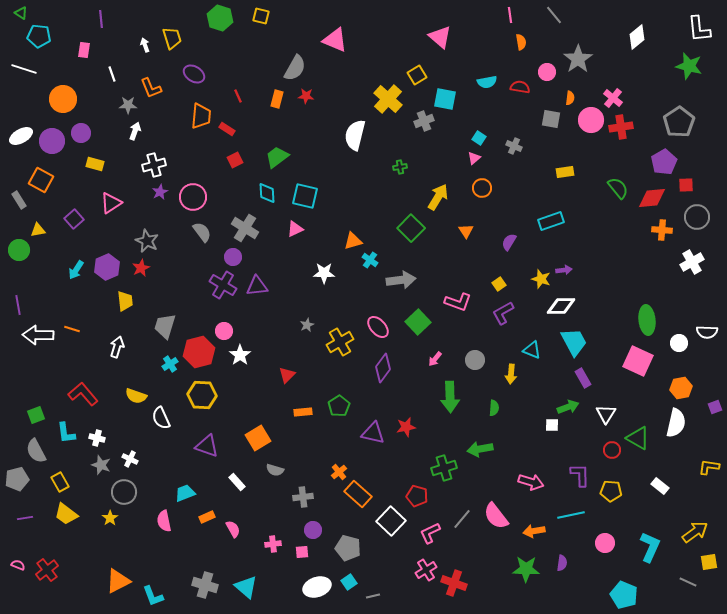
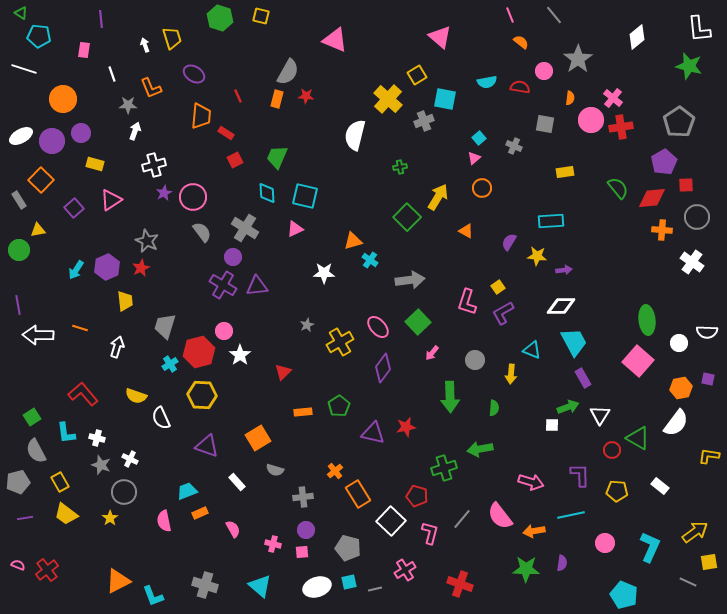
pink line at (510, 15): rotated 14 degrees counterclockwise
orange semicircle at (521, 42): rotated 42 degrees counterclockwise
gray semicircle at (295, 68): moved 7 px left, 4 px down
pink circle at (547, 72): moved 3 px left, 1 px up
gray square at (551, 119): moved 6 px left, 5 px down
red rectangle at (227, 129): moved 1 px left, 4 px down
cyan square at (479, 138): rotated 16 degrees clockwise
green trapezoid at (277, 157): rotated 30 degrees counterclockwise
orange square at (41, 180): rotated 15 degrees clockwise
purple star at (160, 192): moved 4 px right, 1 px down
pink triangle at (111, 203): moved 3 px up
purple square at (74, 219): moved 11 px up
cyan rectangle at (551, 221): rotated 15 degrees clockwise
green square at (411, 228): moved 4 px left, 11 px up
orange triangle at (466, 231): rotated 28 degrees counterclockwise
white cross at (692, 262): rotated 25 degrees counterclockwise
yellow star at (541, 279): moved 4 px left, 23 px up; rotated 12 degrees counterclockwise
gray arrow at (401, 280): moved 9 px right
yellow square at (499, 284): moved 1 px left, 3 px down
pink L-shape at (458, 302): moved 9 px right; rotated 88 degrees clockwise
orange line at (72, 329): moved 8 px right, 1 px up
pink arrow at (435, 359): moved 3 px left, 6 px up
pink square at (638, 361): rotated 16 degrees clockwise
red triangle at (287, 375): moved 4 px left, 3 px up
purple square at (715, 407): moved 7 px left, 28 px up; rotated 32 degrees clockwise
white triangle at (606, 414): moved 6 px left, 1 px down
green square at (36, 415): moved 4 px left, 2 px down; rotated 12 degrees counterclockwise
white semicircle at (676, 423): rotated 24 degrees clockwise
yellow L-shape at (709, 467): moved 11 px up
orange cross at (339, 472): moved 4 px left, 1 px up
gray pentagon at (17, 479): moved 1 px right, 3 px down
yellow pentagon at (611, 491): moved 6 px right
cyan trapezoid at (185, 493): moved 2 px right, 2 px up
orange rectangle at (358, 494): rotated 16 degrees clockwise
pink semicircle at (496, 516): moved 4 px right
orange rectangle at (207, 517): moved 7 px left, 4 px up
purple circle at (313, 530): moved 7 px left
pink L-shape at (430, 533): rotated 130 degrees clockwise
pink cross at (273, 544): rotated 21 degrees clockwise
pink cross at (426, 570): moved 21 px left
cyan square at (349, 582): rotated 21 degrees clockwise
red cross at (454, 583): moved 6 px right, 1 px down
cyan triangle at (246, 587): moved 14 px right, 1 px up
gray line at (373, 596): moved 2 px right, 7 px up
